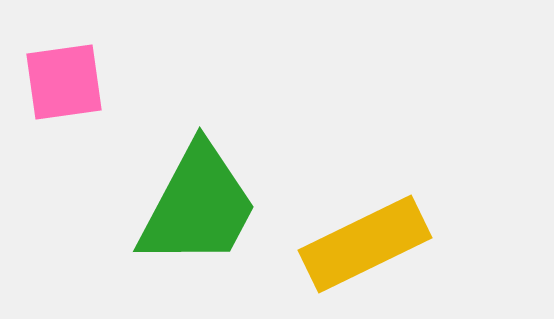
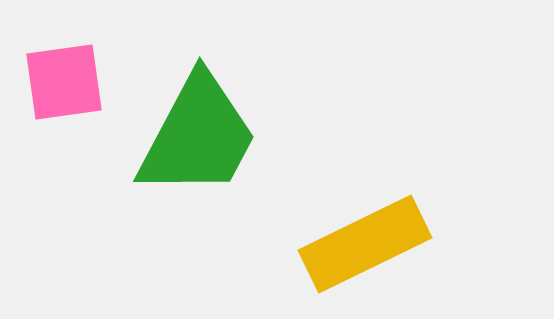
green trapezoid: moved 70 px up
